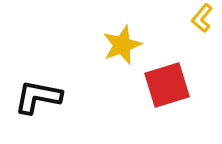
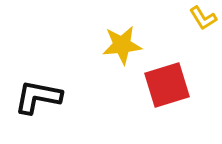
yellow L-shape: moved 1 px right; rotated 72 degrees counterclockwise
yellow star: rotated 15 degrees clockwise
